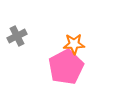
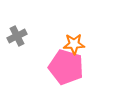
pink pentagon: rotated 28 degrees counterclockwise
